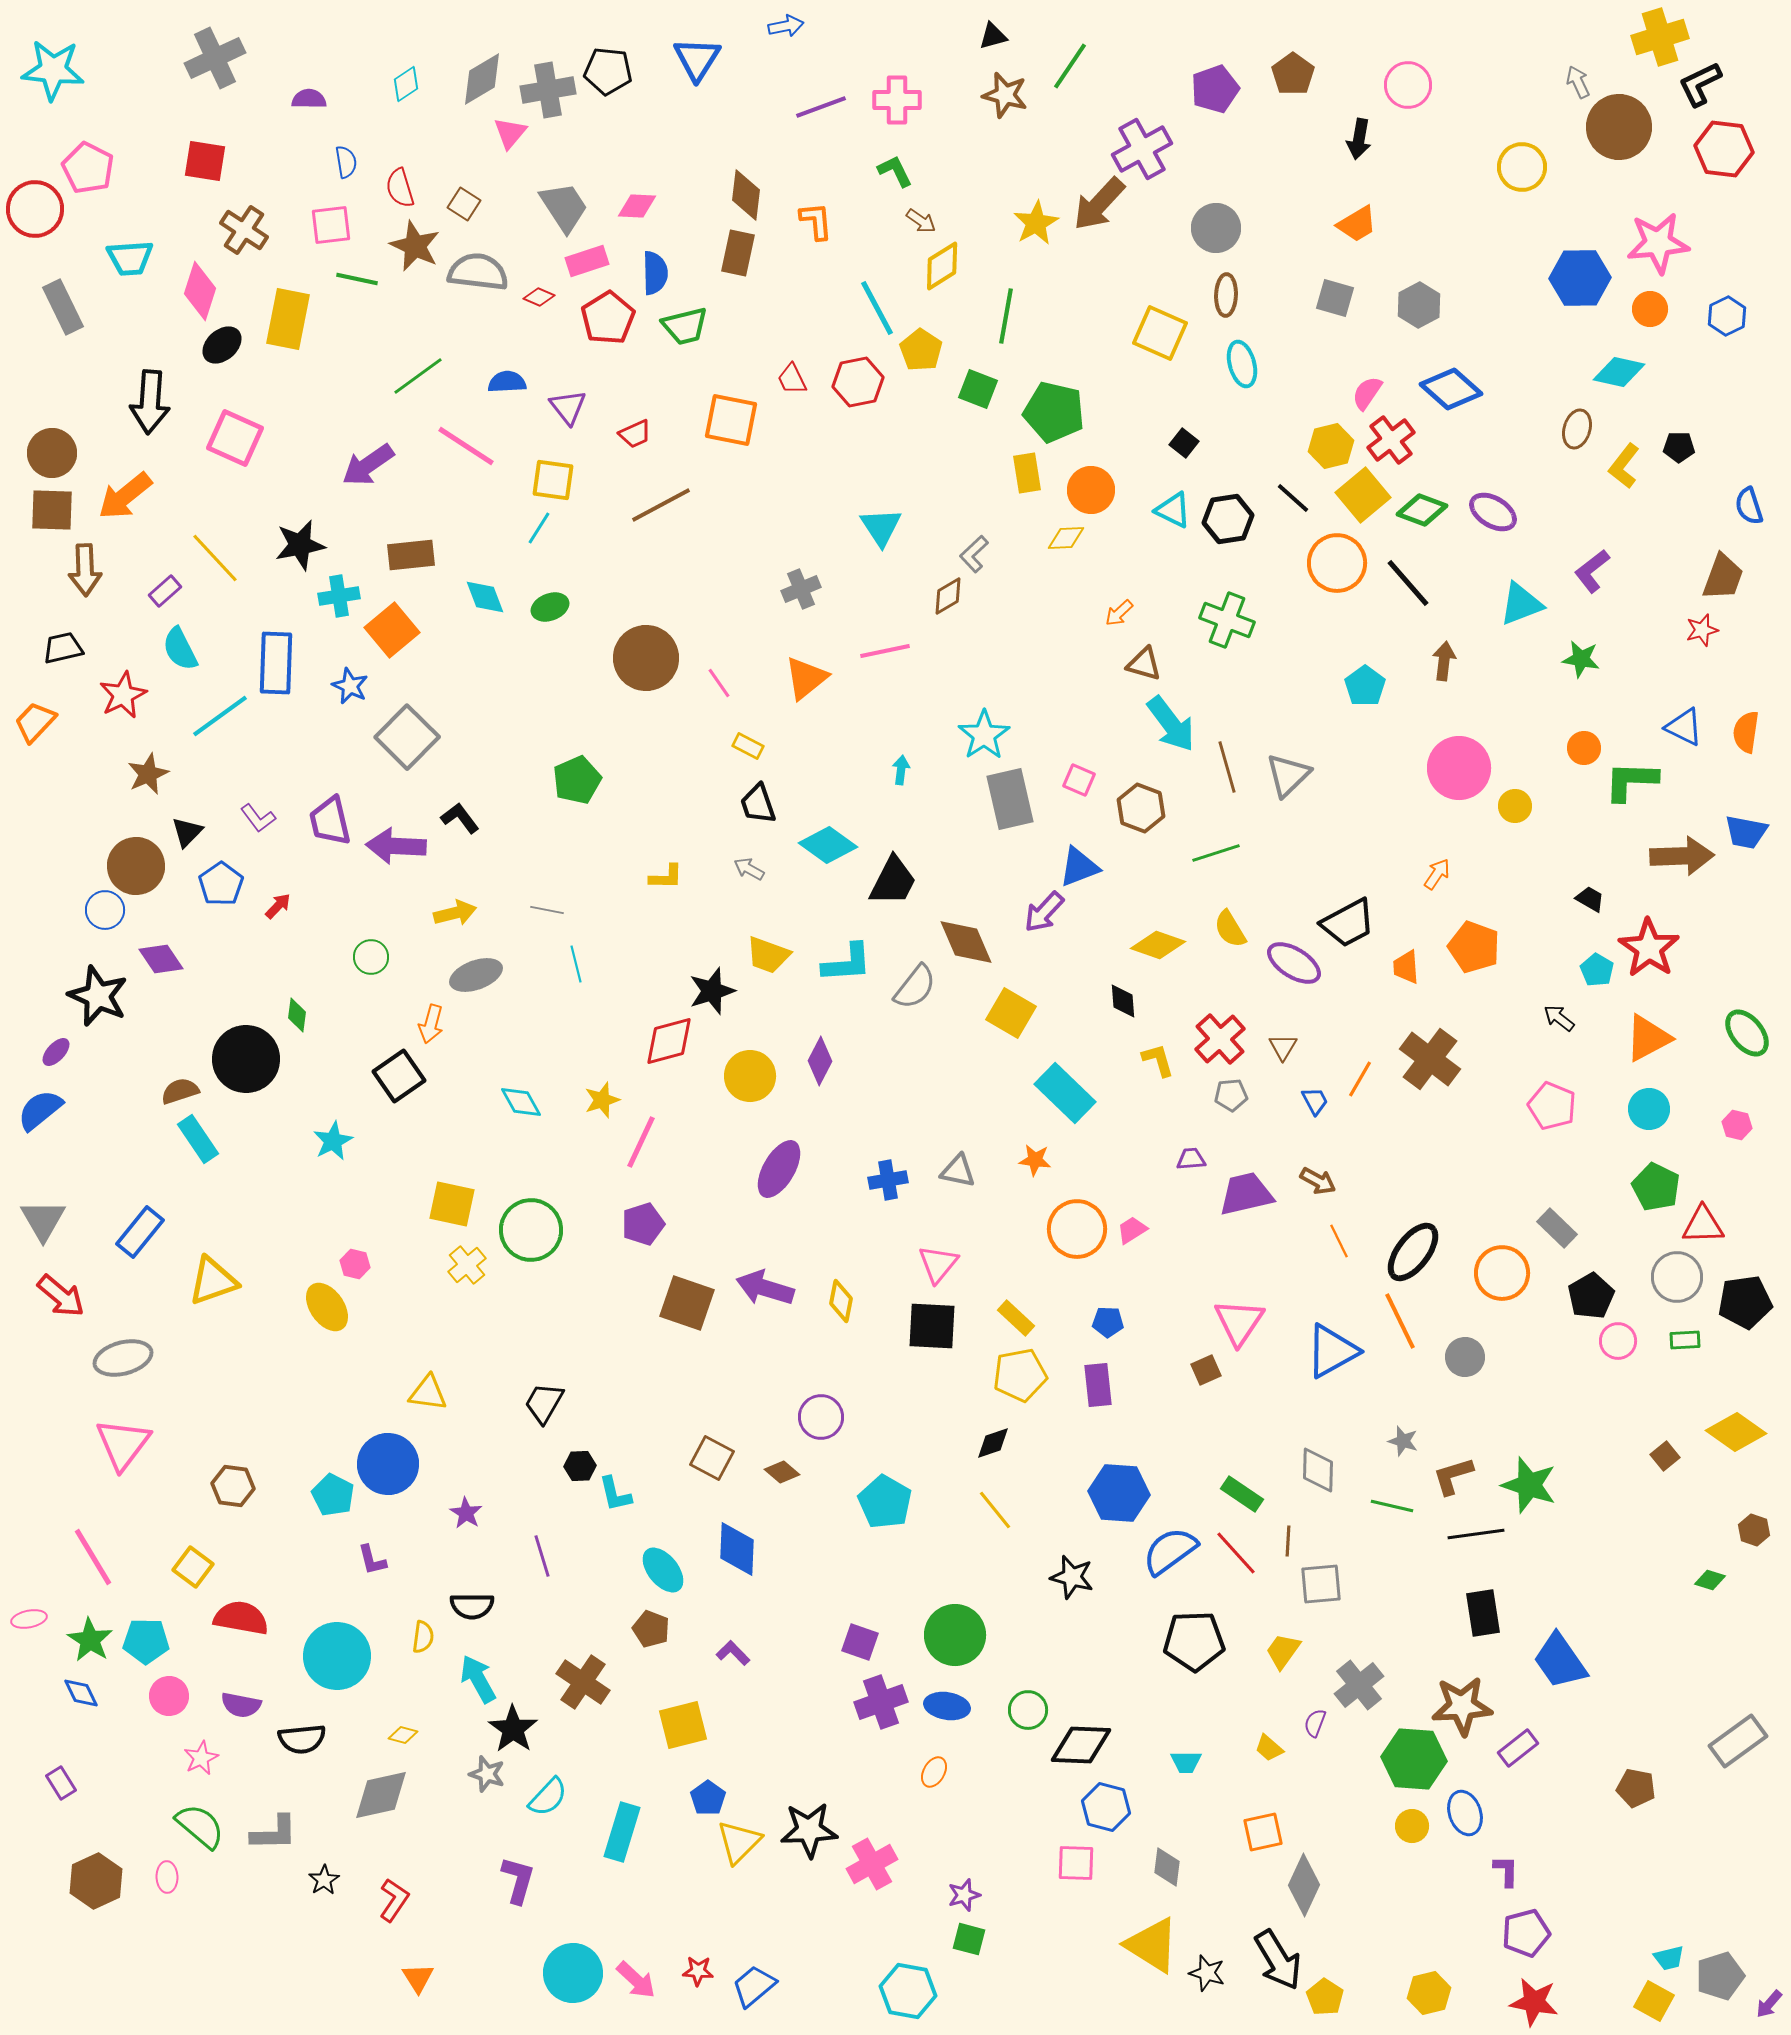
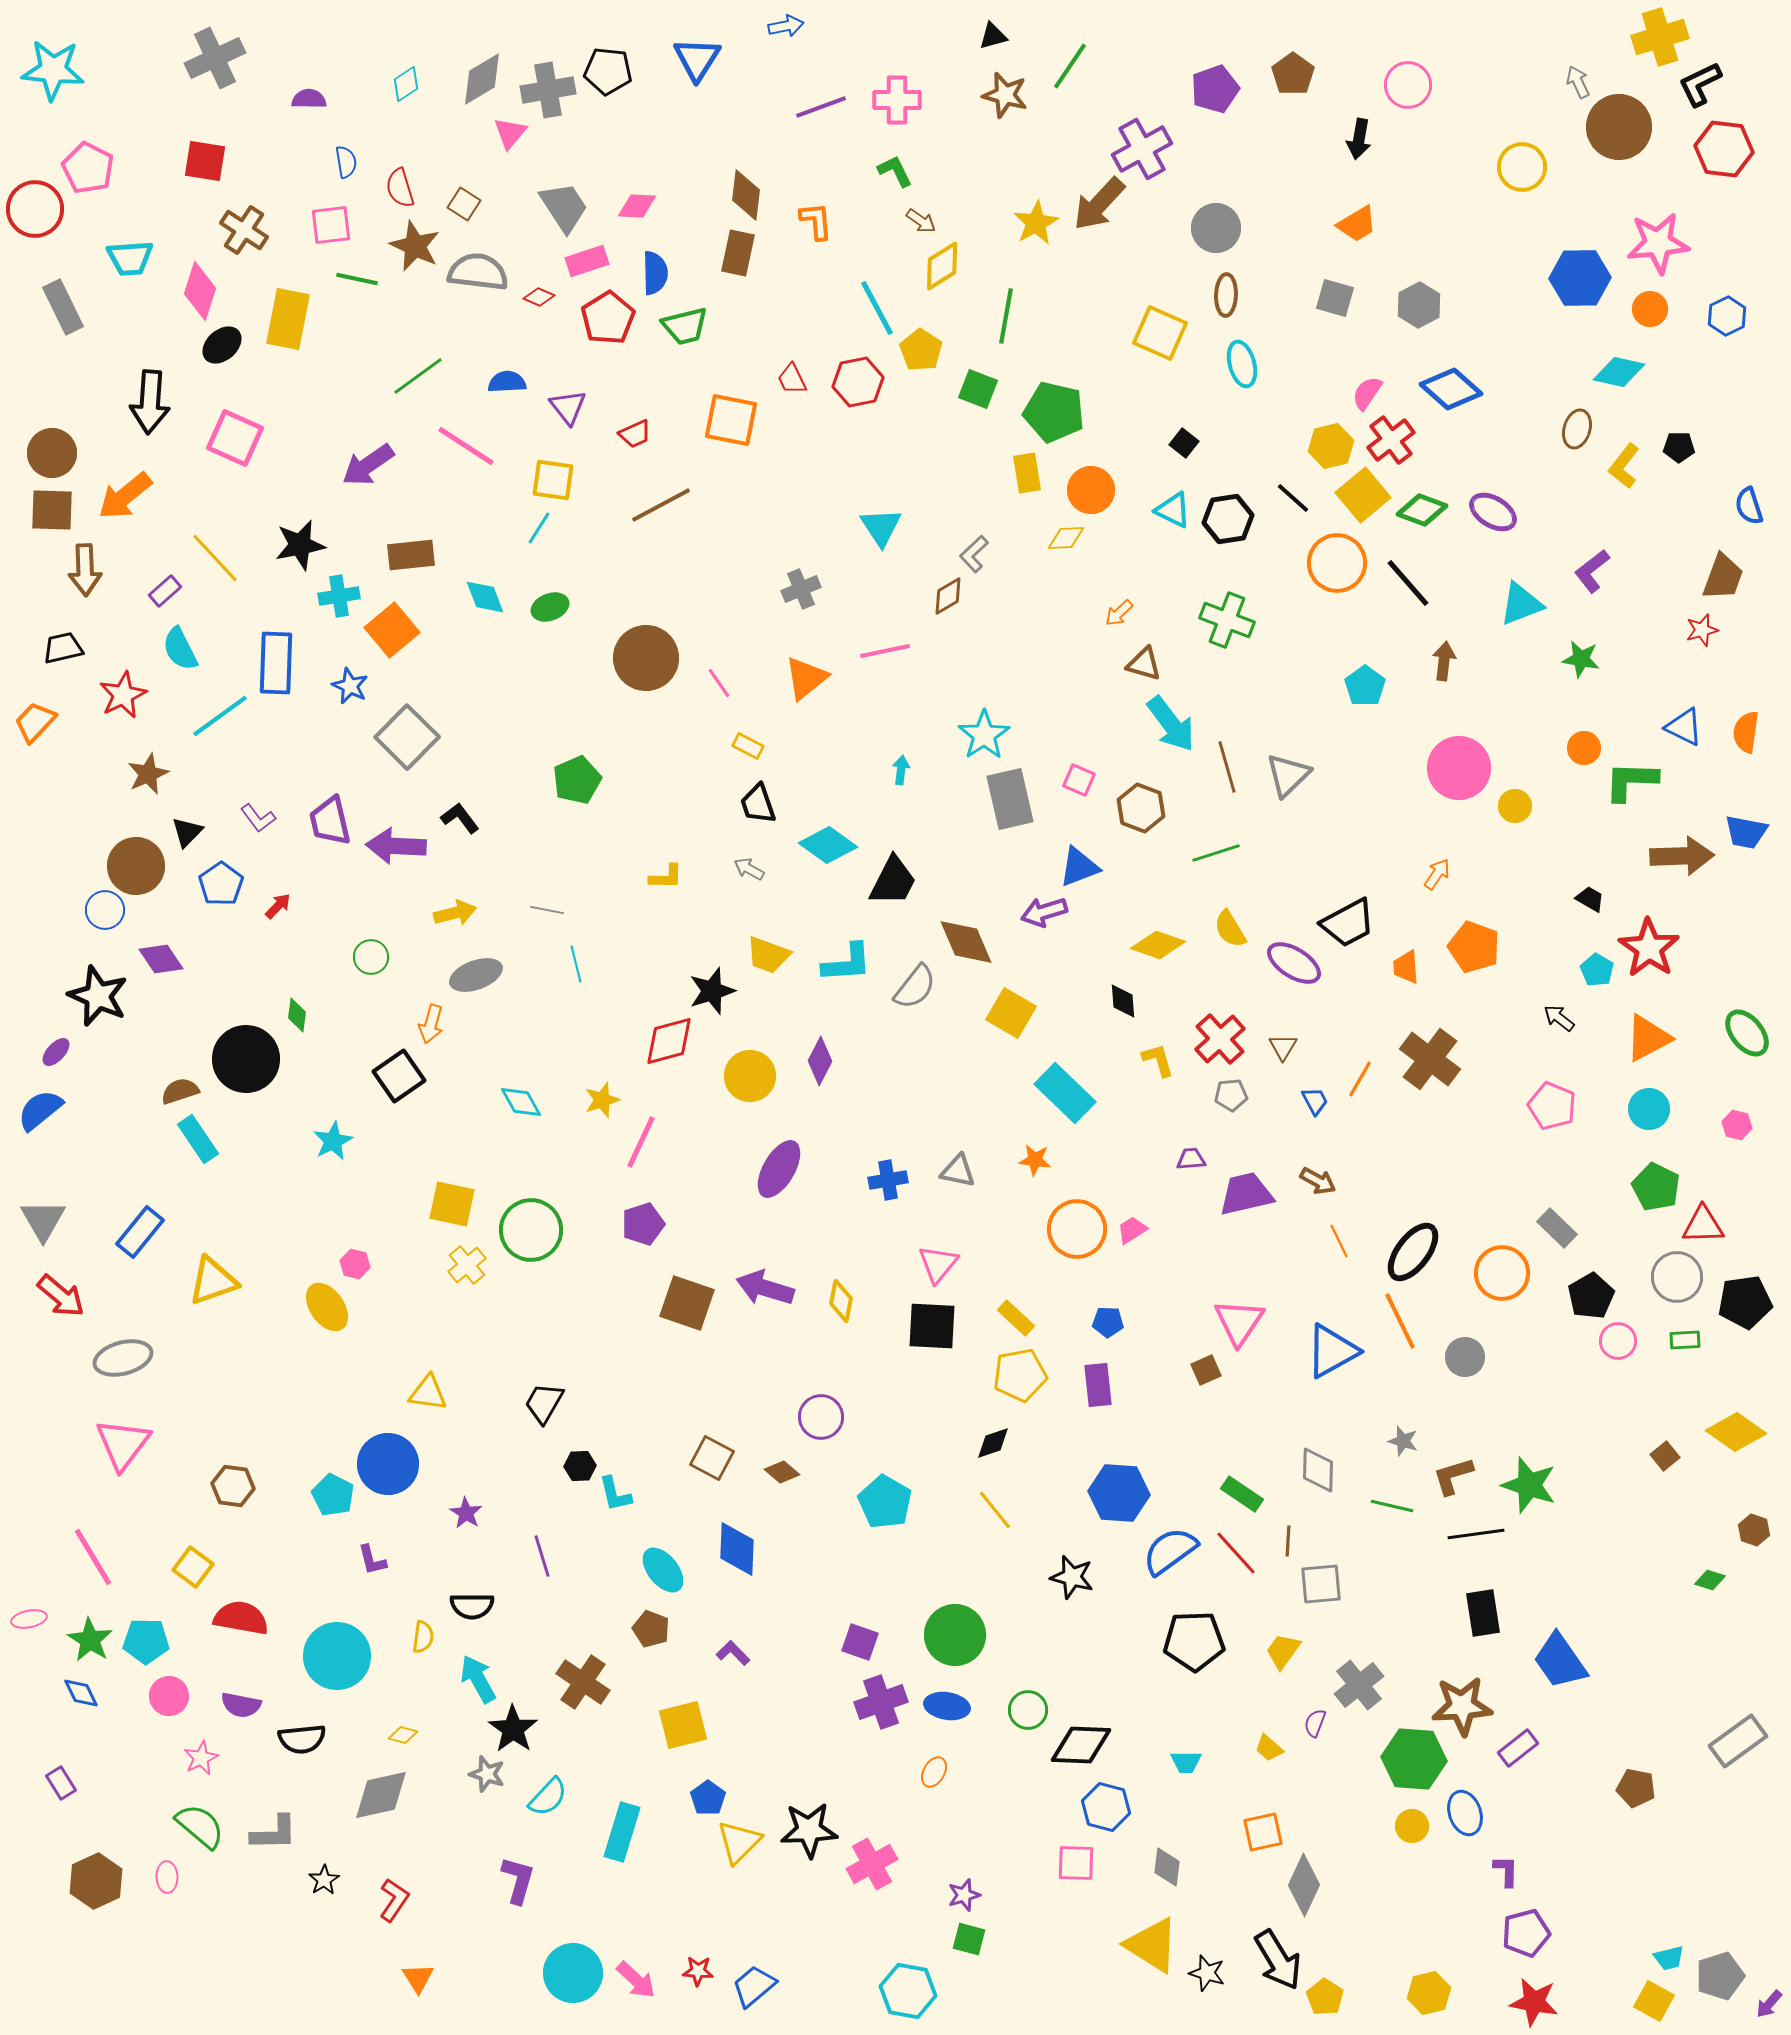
purple arrow at (1044, 912): rotated 30 degrees clockwise
